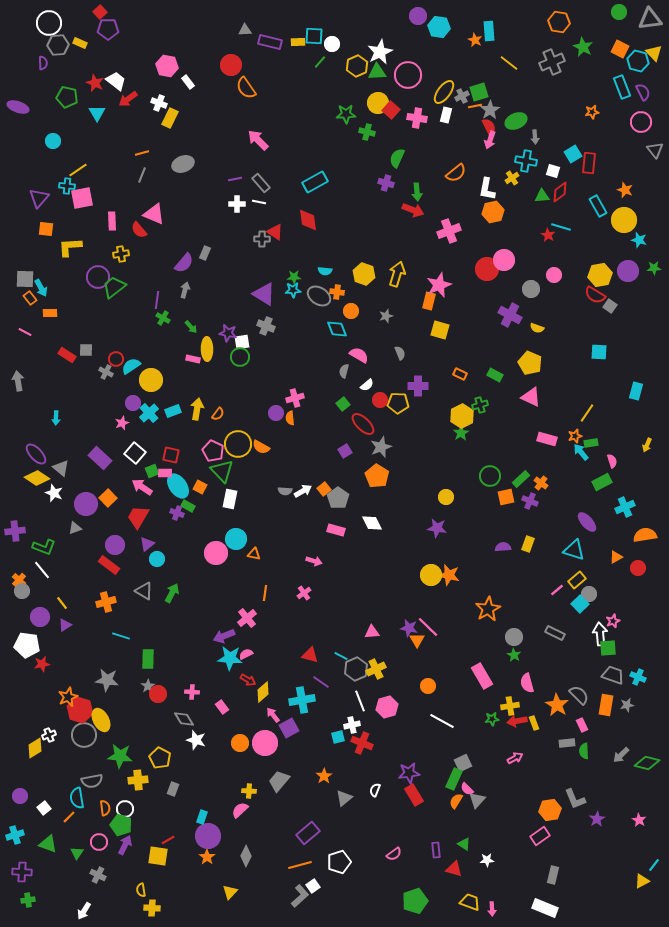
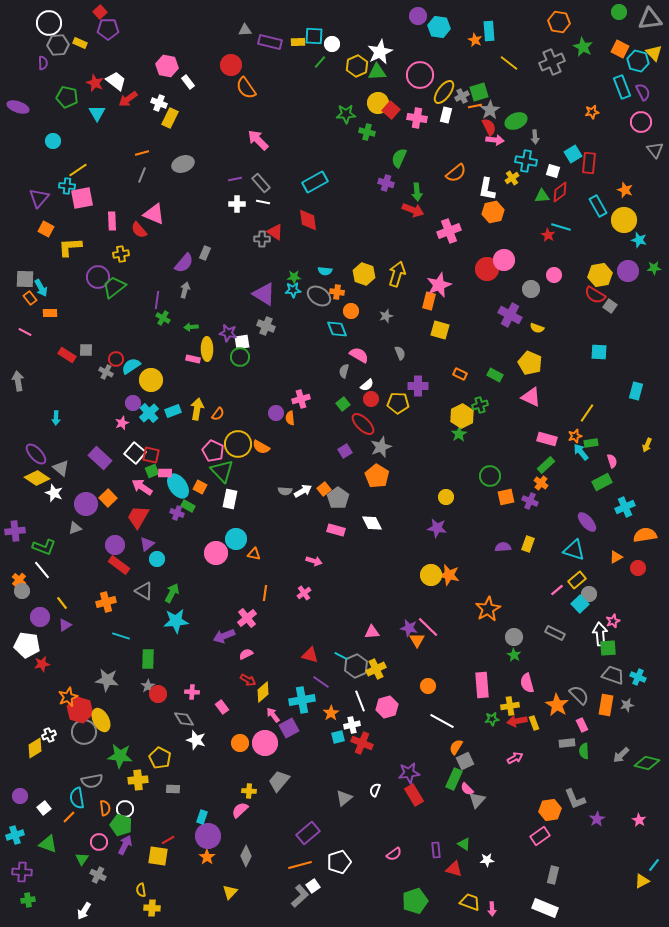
pink circle at (408, 75): moved 12 px right
pink arrow at (490, 140): moved 5 px right; rotated 102 degrees counterclockwise
green semicircle at (397, 158): moved 2 px right
white line at (259, 202): moved 4 px right
orange square at (46, 229): rotated 21 degrees clockwise
green arrow at (191, 327): rotated 128 degrees clockwise
pink cross at (295, 398): moved 6 px right, 1 px down
red circle at (380, 400): moved 9 px left, 1 px up
green star at (461, 433): moved 2 px left, 1 px down
red square at (171, 455): moved 20 px left
green rectangle at (521, 479): moved 25 px right, 14 px up
red rectangle at (109, 565): moved 10 px right
cyan star at (230, 658): moved 54 px left, 37 px up; rotated 10 degrees counterclockwise
gray hexagon at (356, 669): moved 3 px up
pink rectangle at (482, 676): moved 9 px down; rotated 25 degrees clockwise
gray circle at (84, 735): moved 3 px up
gray square at (463, 763): moved 2 px right, 2 px up
orange star at (324, 776): moved 7 px right, 63 px up
gray rectangle at (173, 789): rotated 72 degrees clockwise
orange semicircle at (456, 801): moved 54 px up
green triangle at (77, 853): moved 5 px right, 6 px down
